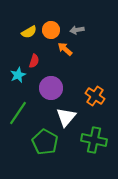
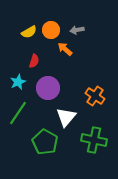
cyan star: moved 7 px down
purple circle: moved 3 px left
